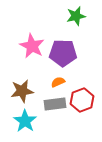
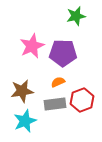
pink star: rotated 20 degrees clockwise
cyan star: rotated 15 degrees clockwise
